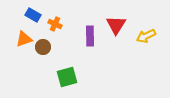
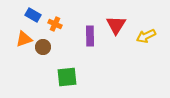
green square: rotated 10 degrees clockwise
